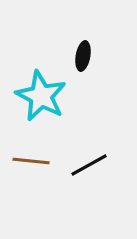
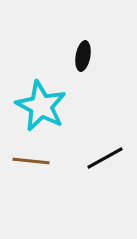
cyan star: moved 10 px down
black line: moved 16 px right, 7 px up
